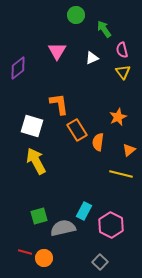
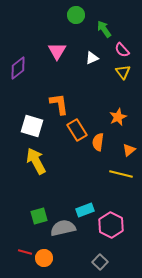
pink semicircle: rotated 28 degrees counterclockwise
cyan rectangle: moved 1 px right, 1 px up; rotated 42 degrees clockwise
